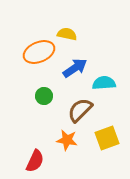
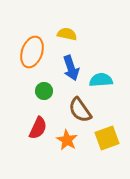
orange ellipse: moved 7 px left; rotated 48 degrees counterclockwise
blue arrow: moved 4 px left; rotated 105 degrees clockwise
cyan semicircle: moved 3 px left, 3 px up
green circle: moved 5 px up
brown semicircle: rotated 80 degrees counterclockwise
orange star: rotated 20 degrees clockwise
red semicircle: moved 3 px right, 33 px up
